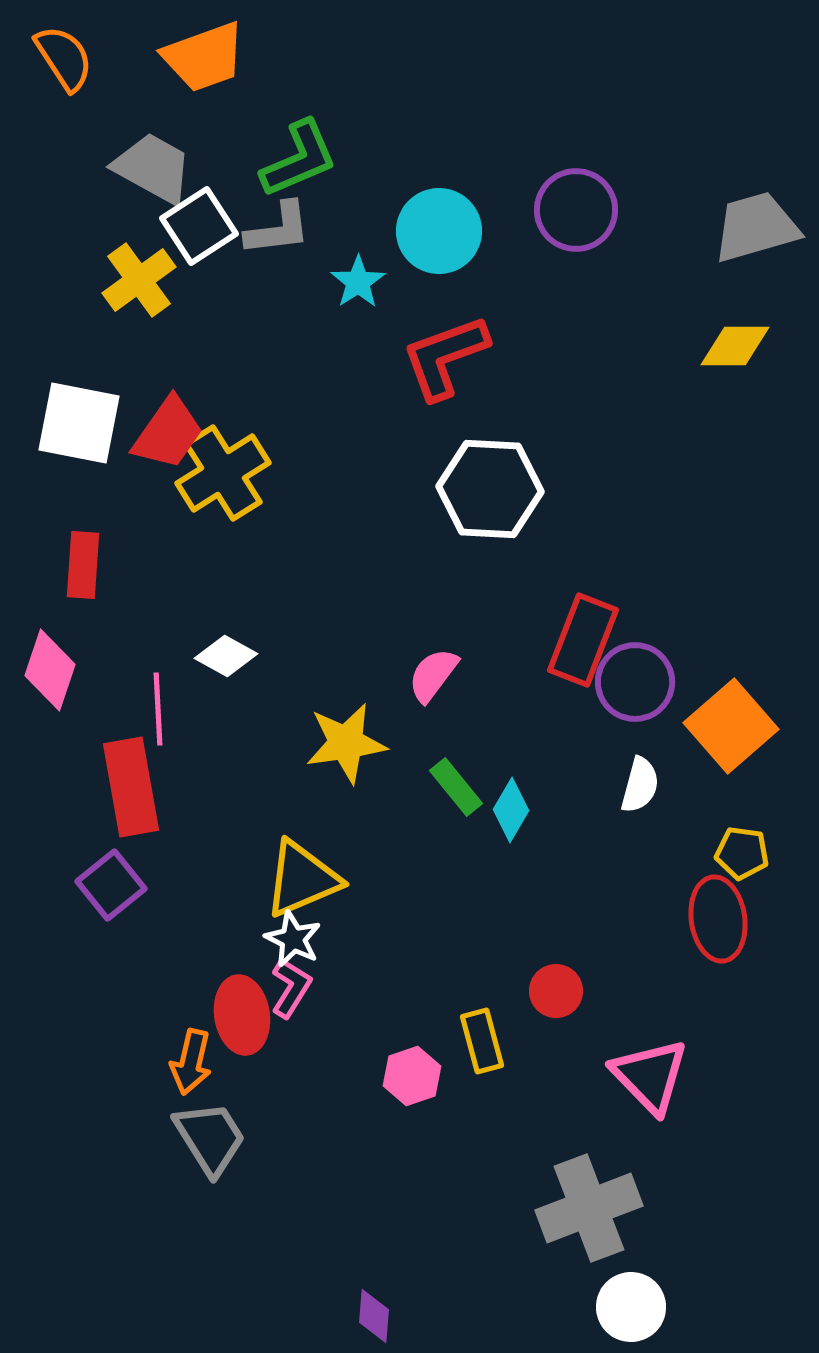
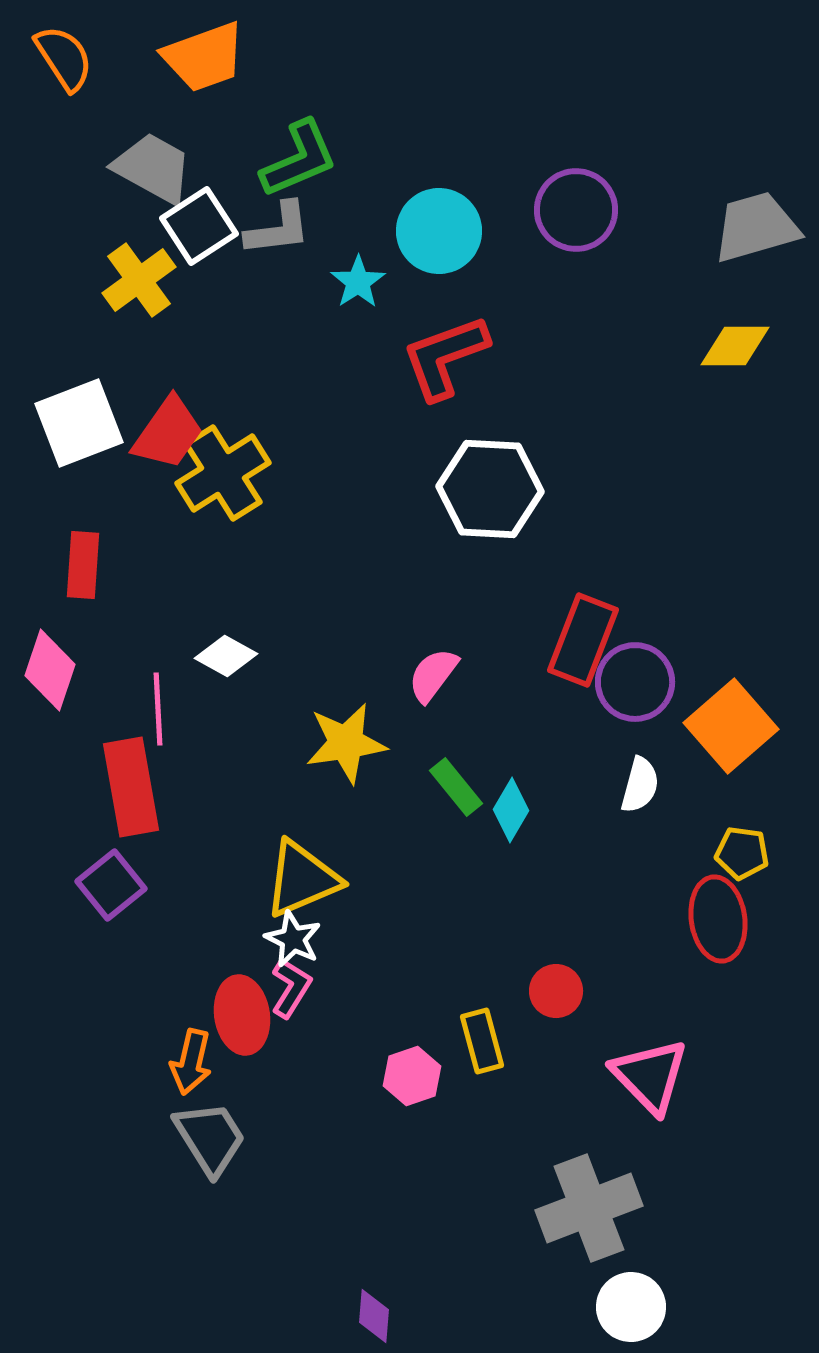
white square at (79, 423): rotated 32 degrees counterclockwise
